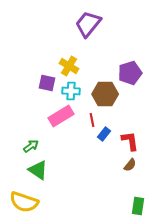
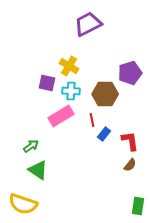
purple trapezoid: rotated 24 degrees clockwise
yellow semicircle: moved 1 px left, 2 px down
